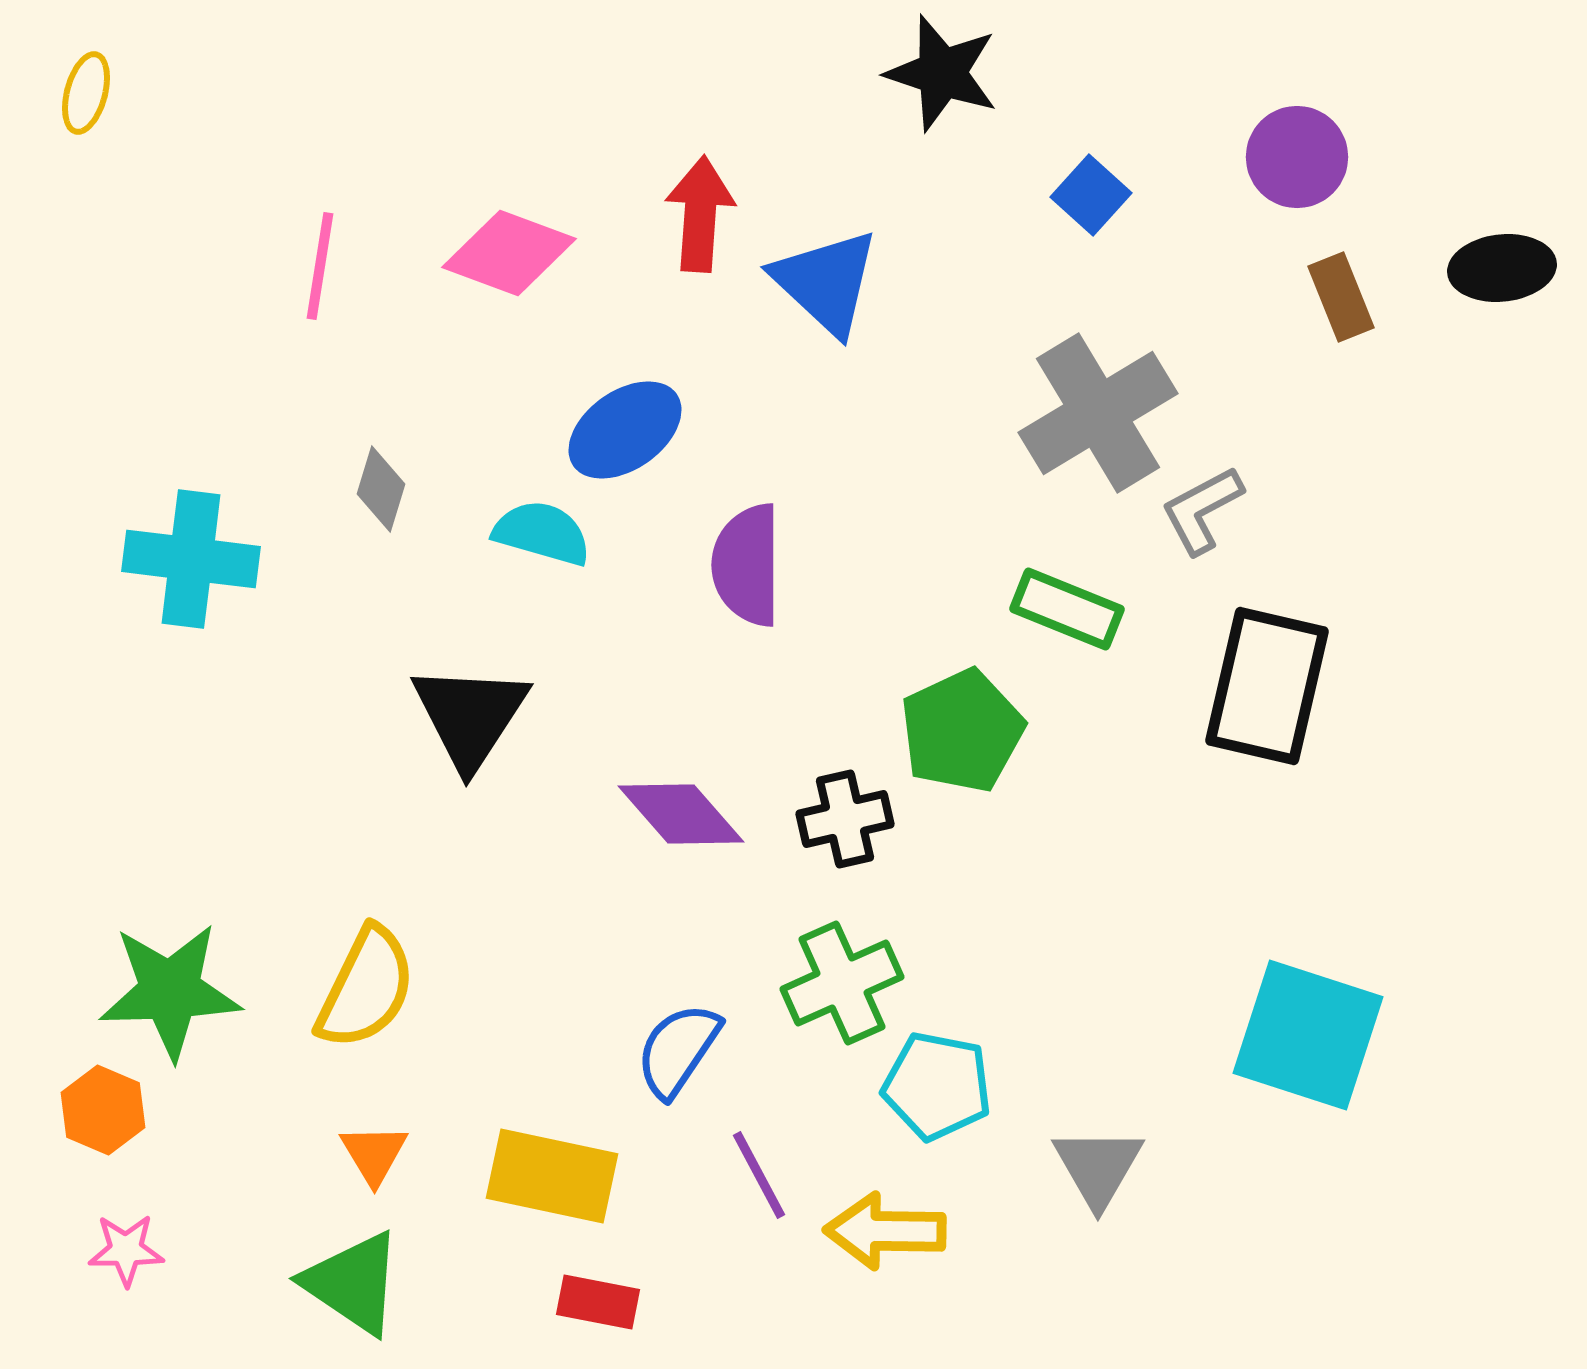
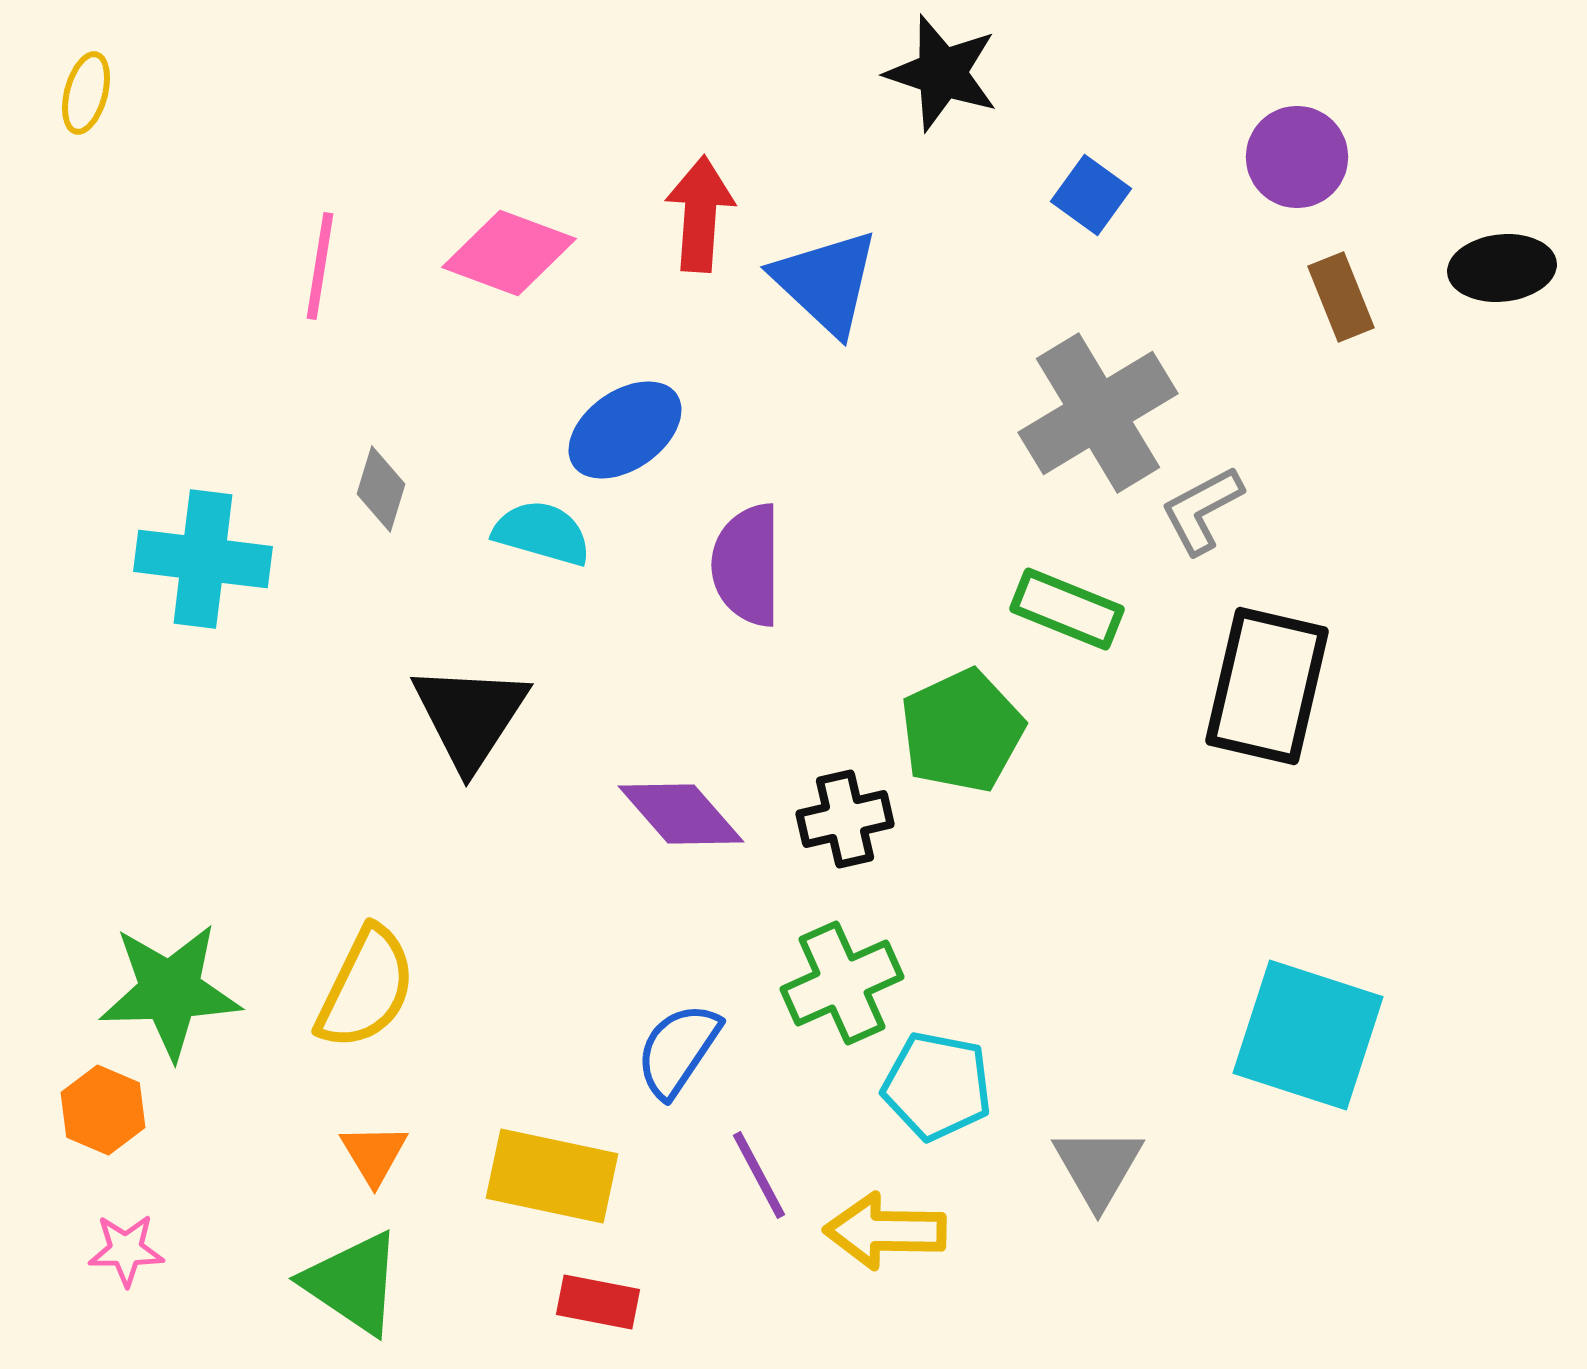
blue square: rotated 6 degrees counterclockwise
cyan cross: moved 12 px right
